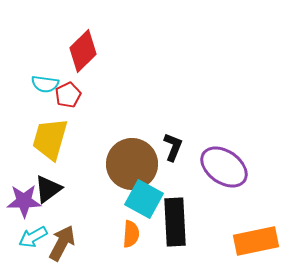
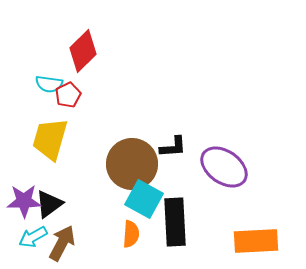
cyan semicircle: moved 4 px right
black L-shape: rotated 64 degrees clockwise
black triangle: moved 1 px right, 15 px down
orange rectangle: rotated 9 degrees clockwise
